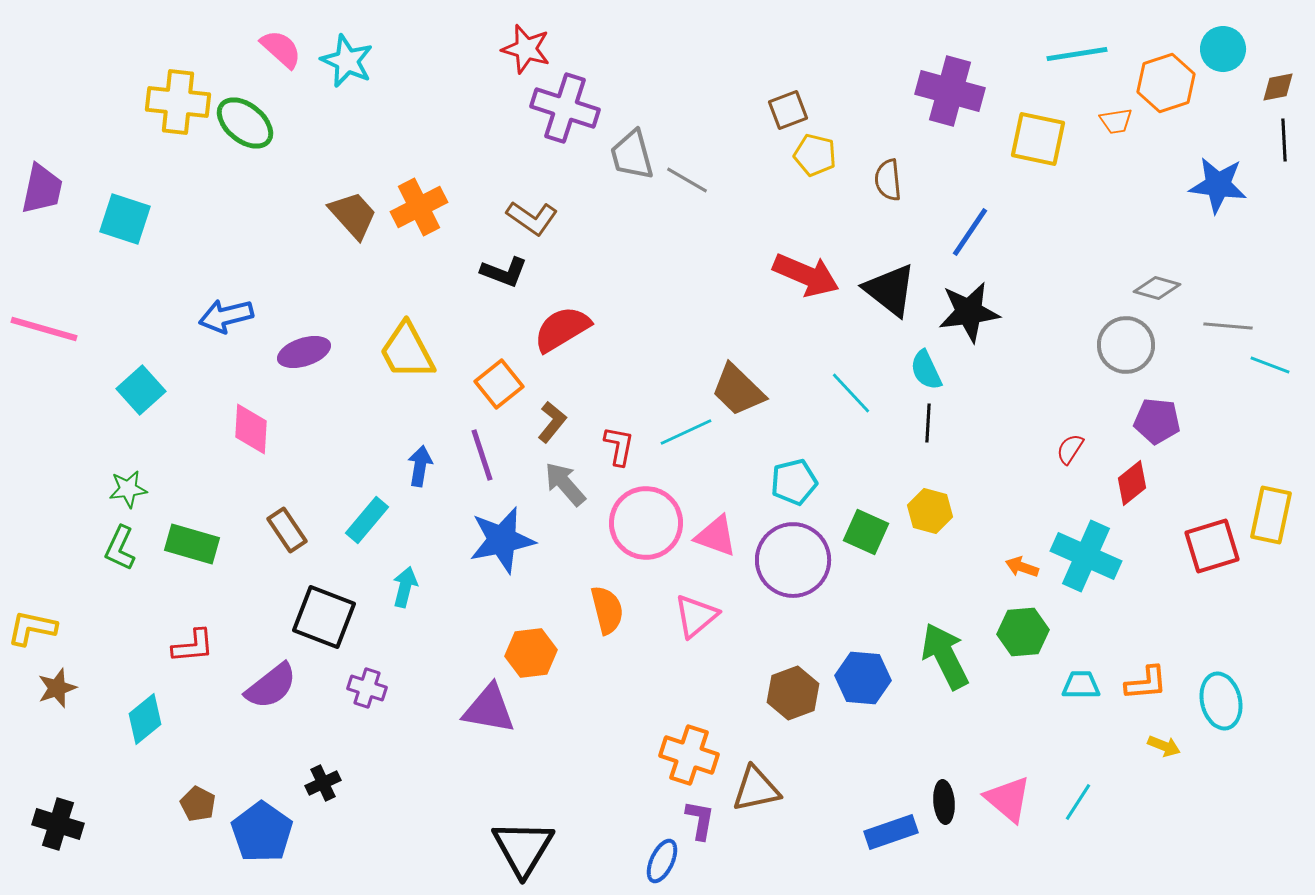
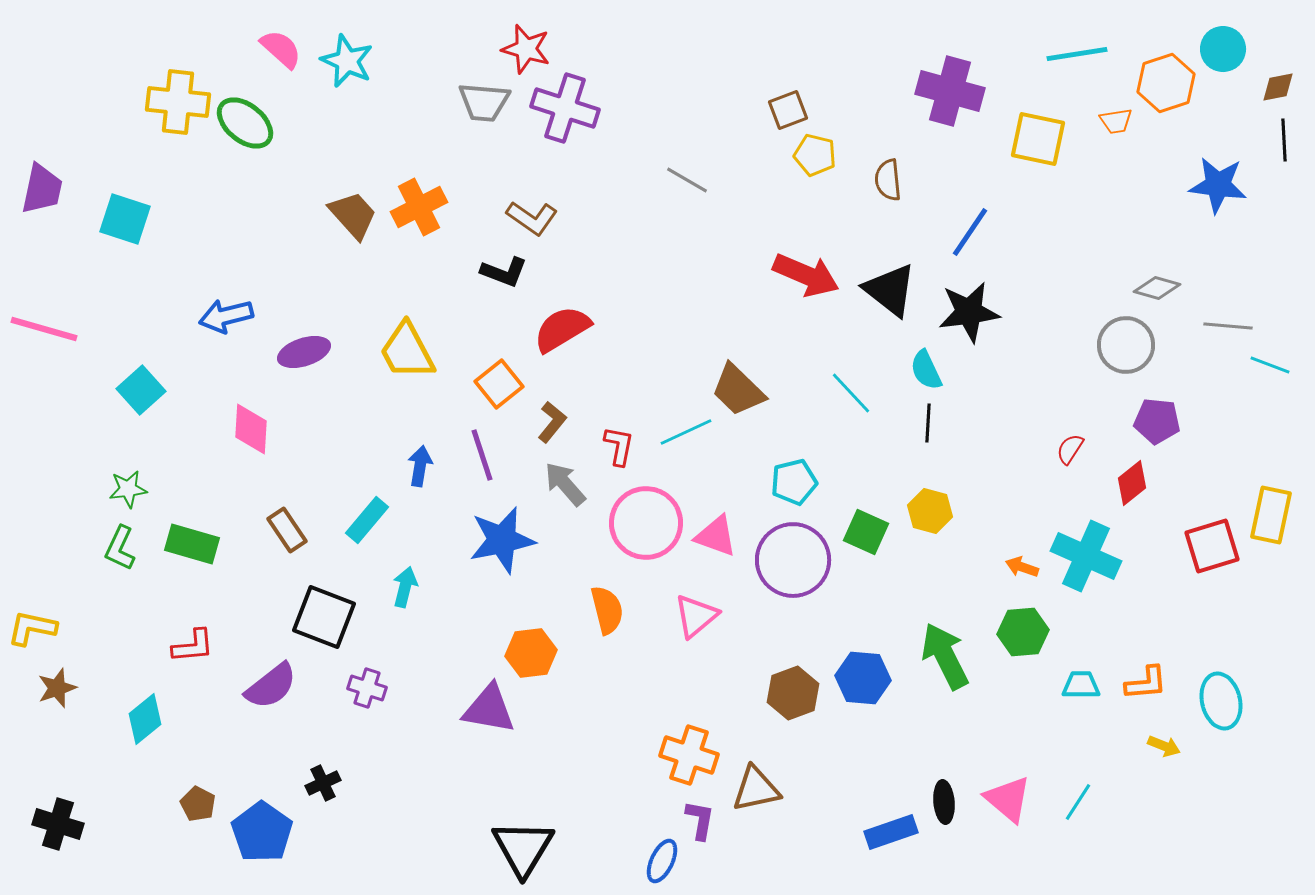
gray trapezoid at (632, 155): moved 148 px left, 53 px up; rotated 70 degrees counterclockwise
